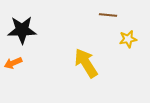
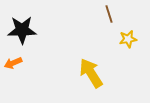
brown line: moved 1 px right, 1 px up; rotated 66 degrees clockwise
yellow arrow: moved 5 px right, 10 px down
